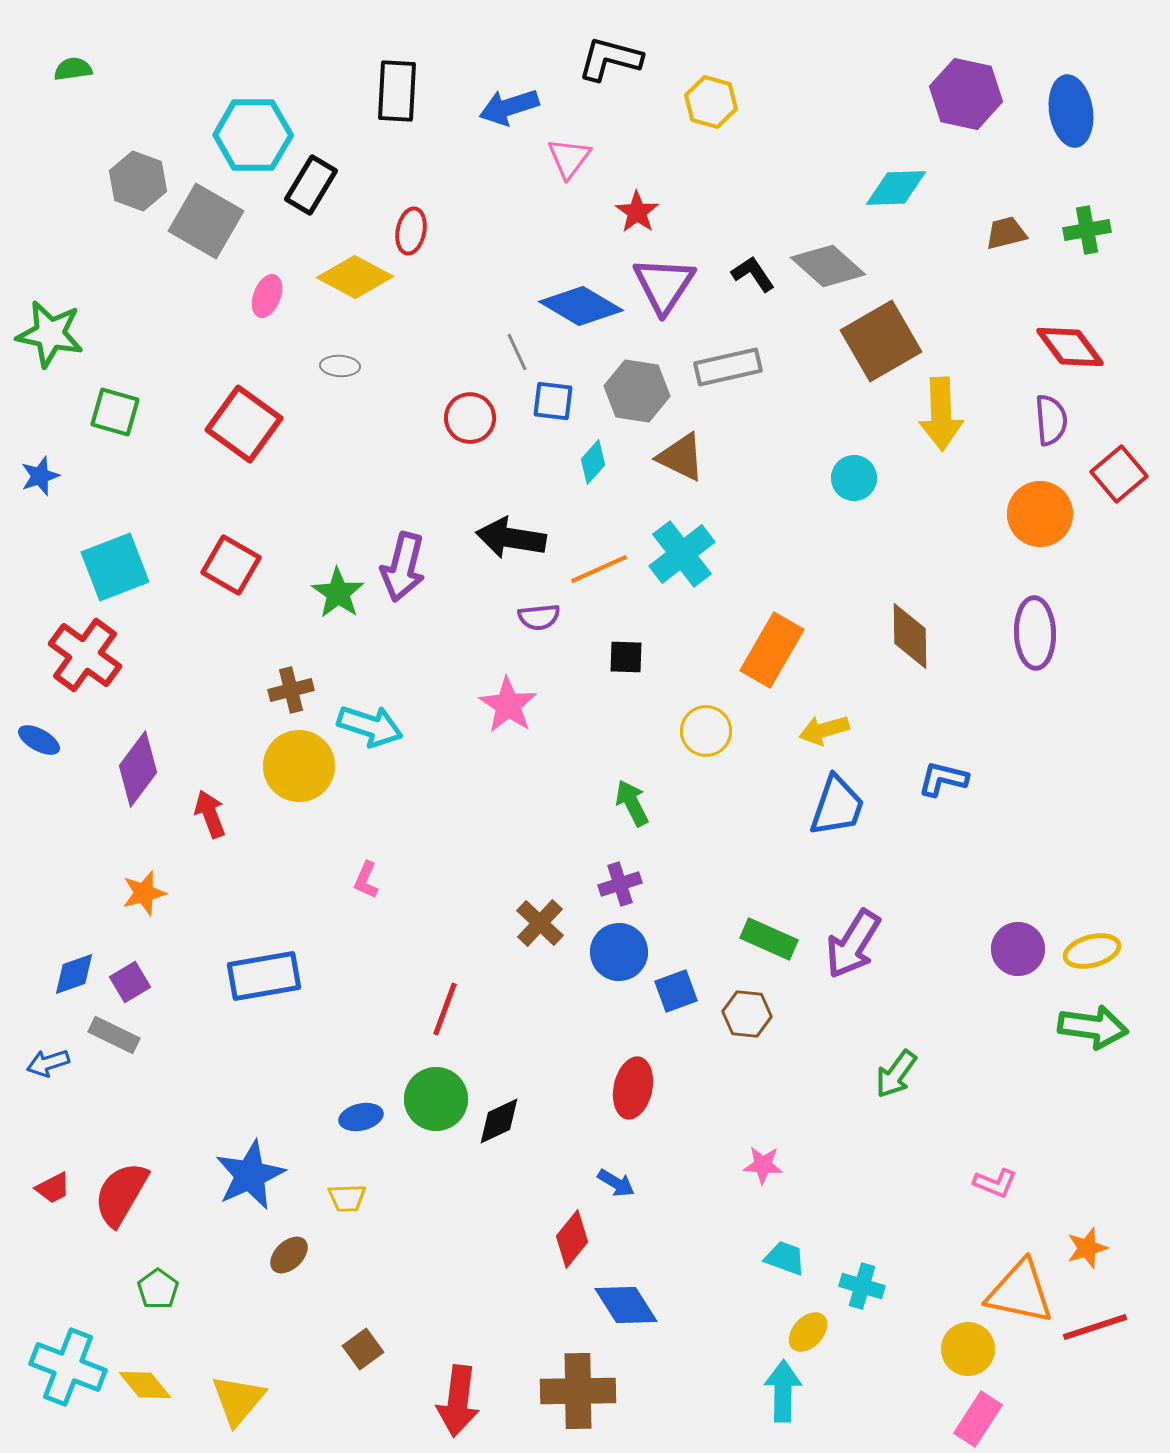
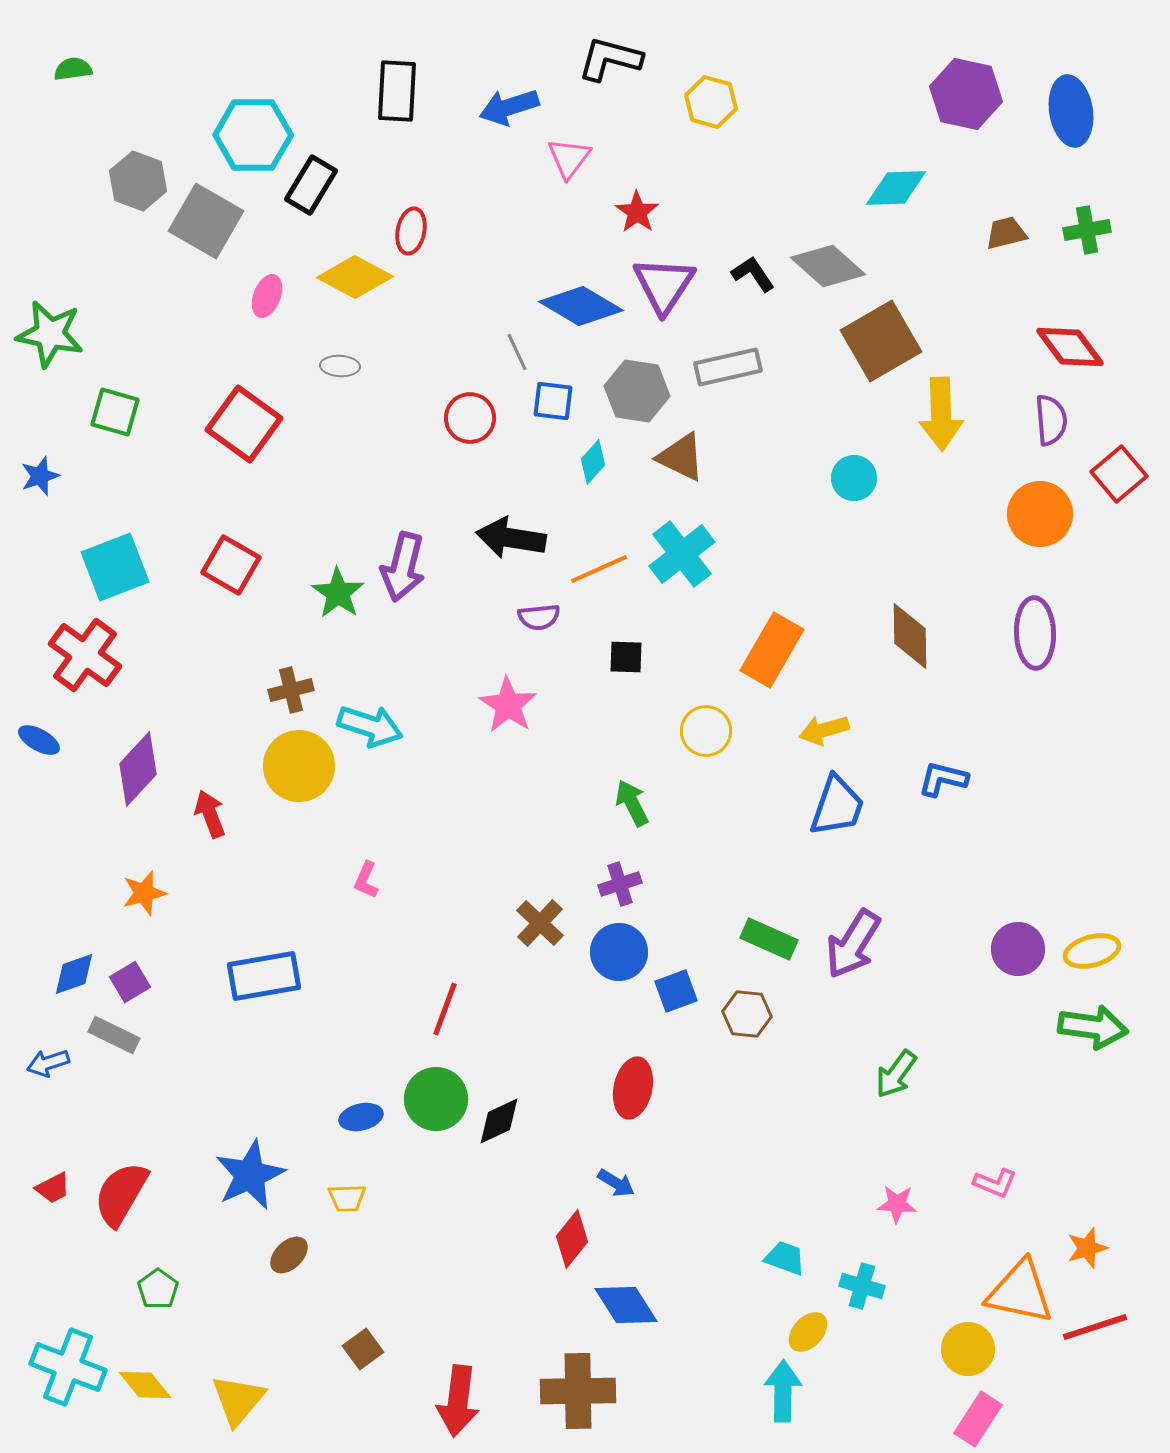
purple diamond at (138, 769): rotated 6 degrees clockwise
pink star at (763, 1165): moved 134 px right, 39 px down
